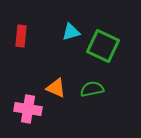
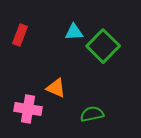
cyan triangle: moved 3 px right; rotated 12 degrees clockwise
red rectangle: moved 1 px left, 1 px up; rotated 15 degrees clockwise
green square: rotated 20 degrees clockwise
green semicircle: moved 25 px down
